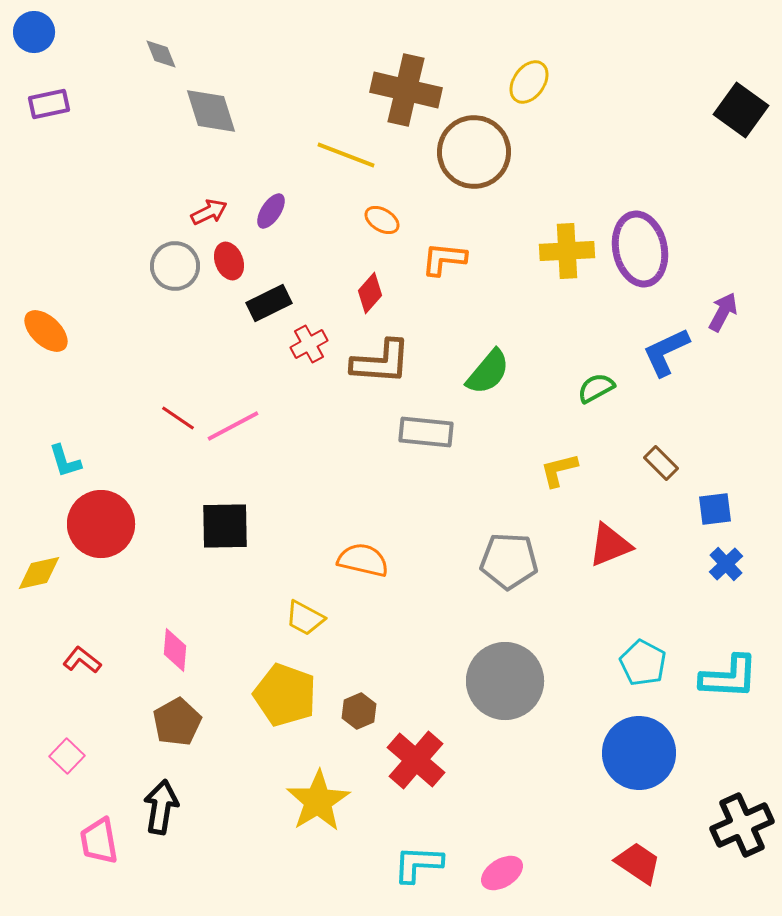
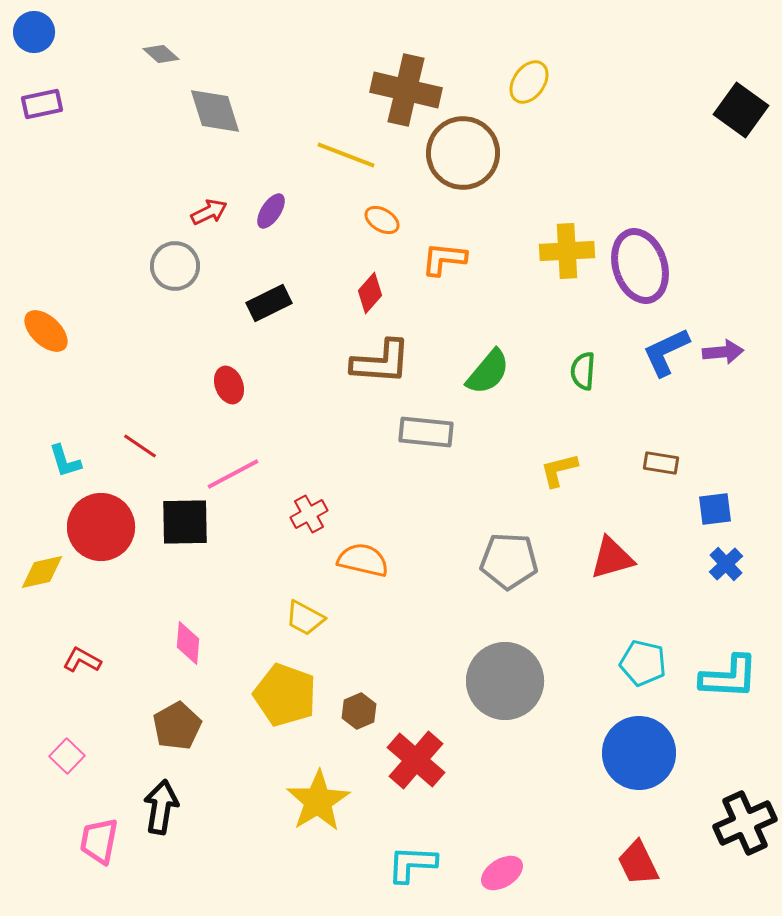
gray diamond at (161, 54): rotated 27 degrees counterclockwise
purple rectangle at (49, 104): moved 7 px left
gray diamond at (211, 111): moved 4 px right
brown circle at (474, 152): moved 11 px left, 1 px down
purple ellipse at (640, 249): moved 17 px down; rotated 6 degrees counterclockwise
red ellipse at (229, 261): moved 124 px down
purple arrow at (723, 312): moved 40 px down; rotated 57 degrees clockwise
red cross at (309, 344): moved 170 px down
green semicircle at (596, 388): moved 13 px left, 17 px up; rotated 57 degrees counterclockwise
red line at (178, 418): moved 38 px left, 28 px down
pink line at (233, 426): moved 48 px down
brown rectangle at (661, 463): rotated 36 degrees counterclockwise
red circle at (101, 524): moved 3 px down
black square at (225, 526): moved 40 px left, 4 px up
red triangle at (610, 545): moved 2 px right, 13 px down; rotated 6 degrees clockwise
yellow diamond at (39, 573): moved 3 px right, 1 px up
pink diamond at (175, 650): moved 13 px right, 7 px up
red L-shape at (82, 660): rotated 9 degrees counterclockwise
cyan pentagon at (643, 663): rotated 15 degrees counterclockwise
brown pentagon at (177, 722): moved 4 px down
black cross at (742, 825): moved 3 px right, 2 px up
pink trapezoid at (99, 841): rotated 21 degrees clockwise
red trapezoid at (638, 863): rotated 150 degrees counterclockwise
cyan L-shape at (418, 864): moved 6 px left
